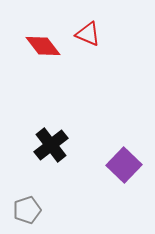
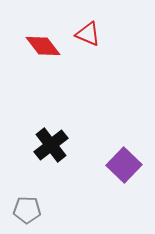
gray pentagon: rotated 20 degrees clockwise
